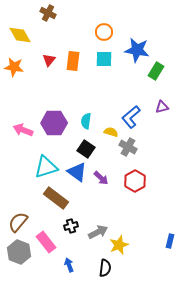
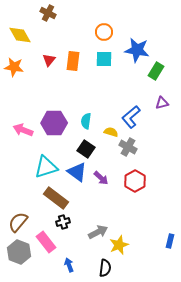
purple triangle: moved 4 px up
black cross: moved 8 px left, 4 px up
